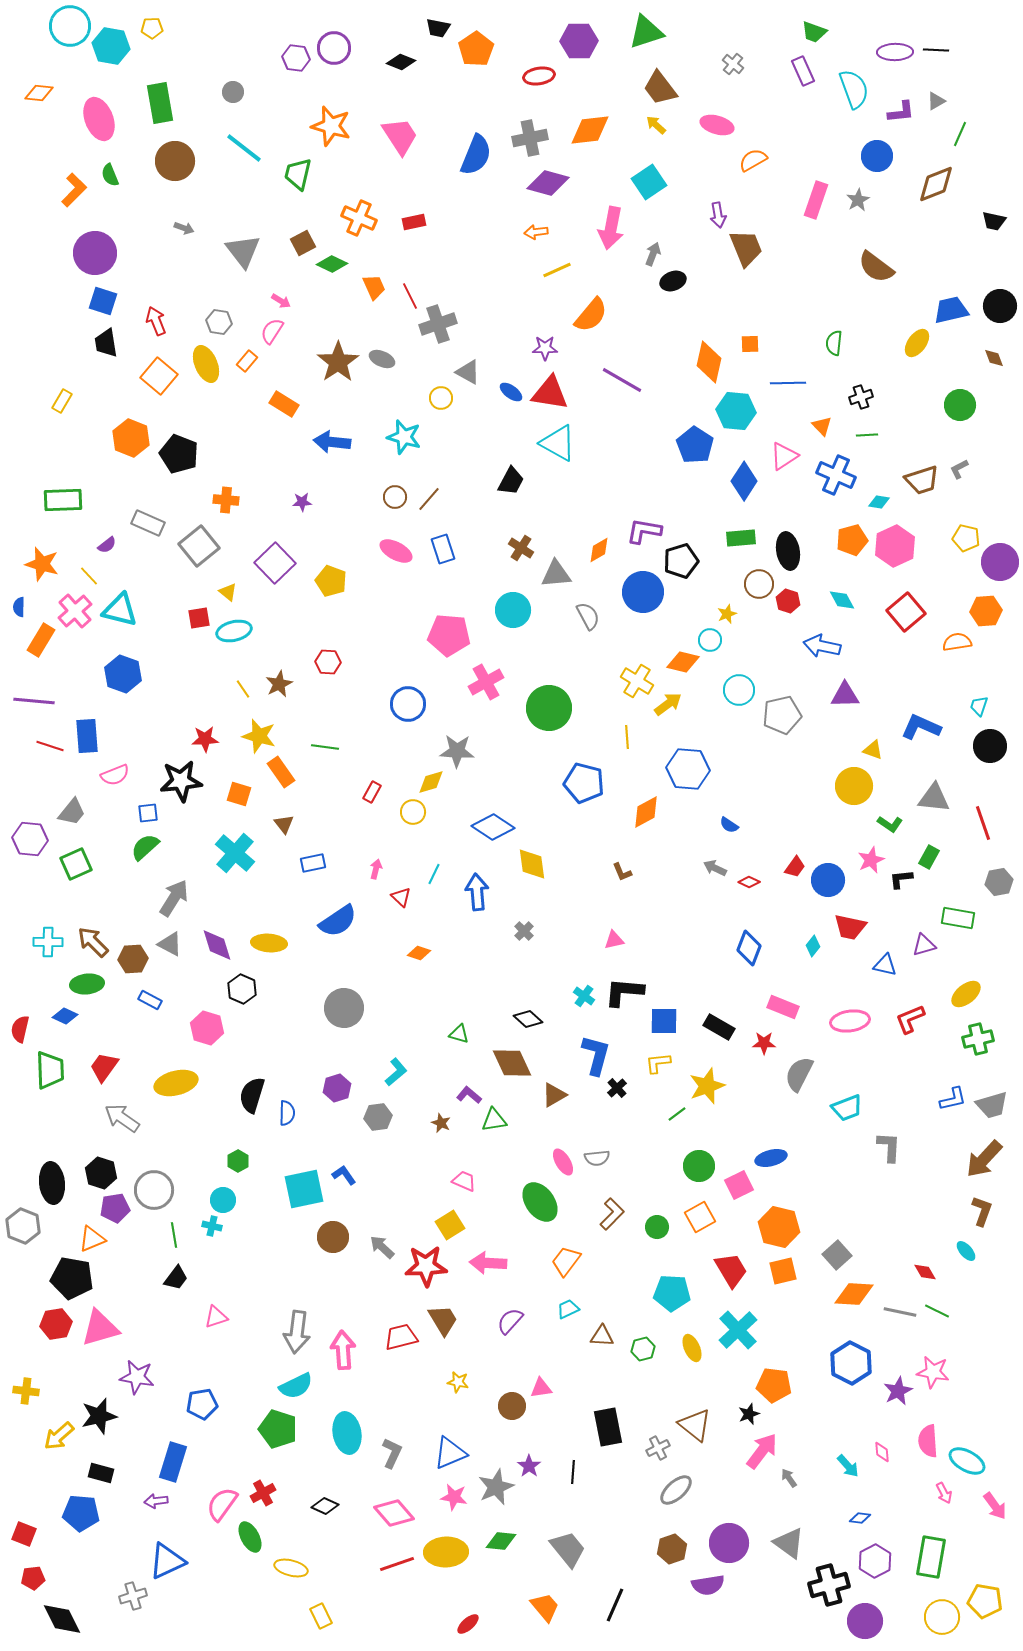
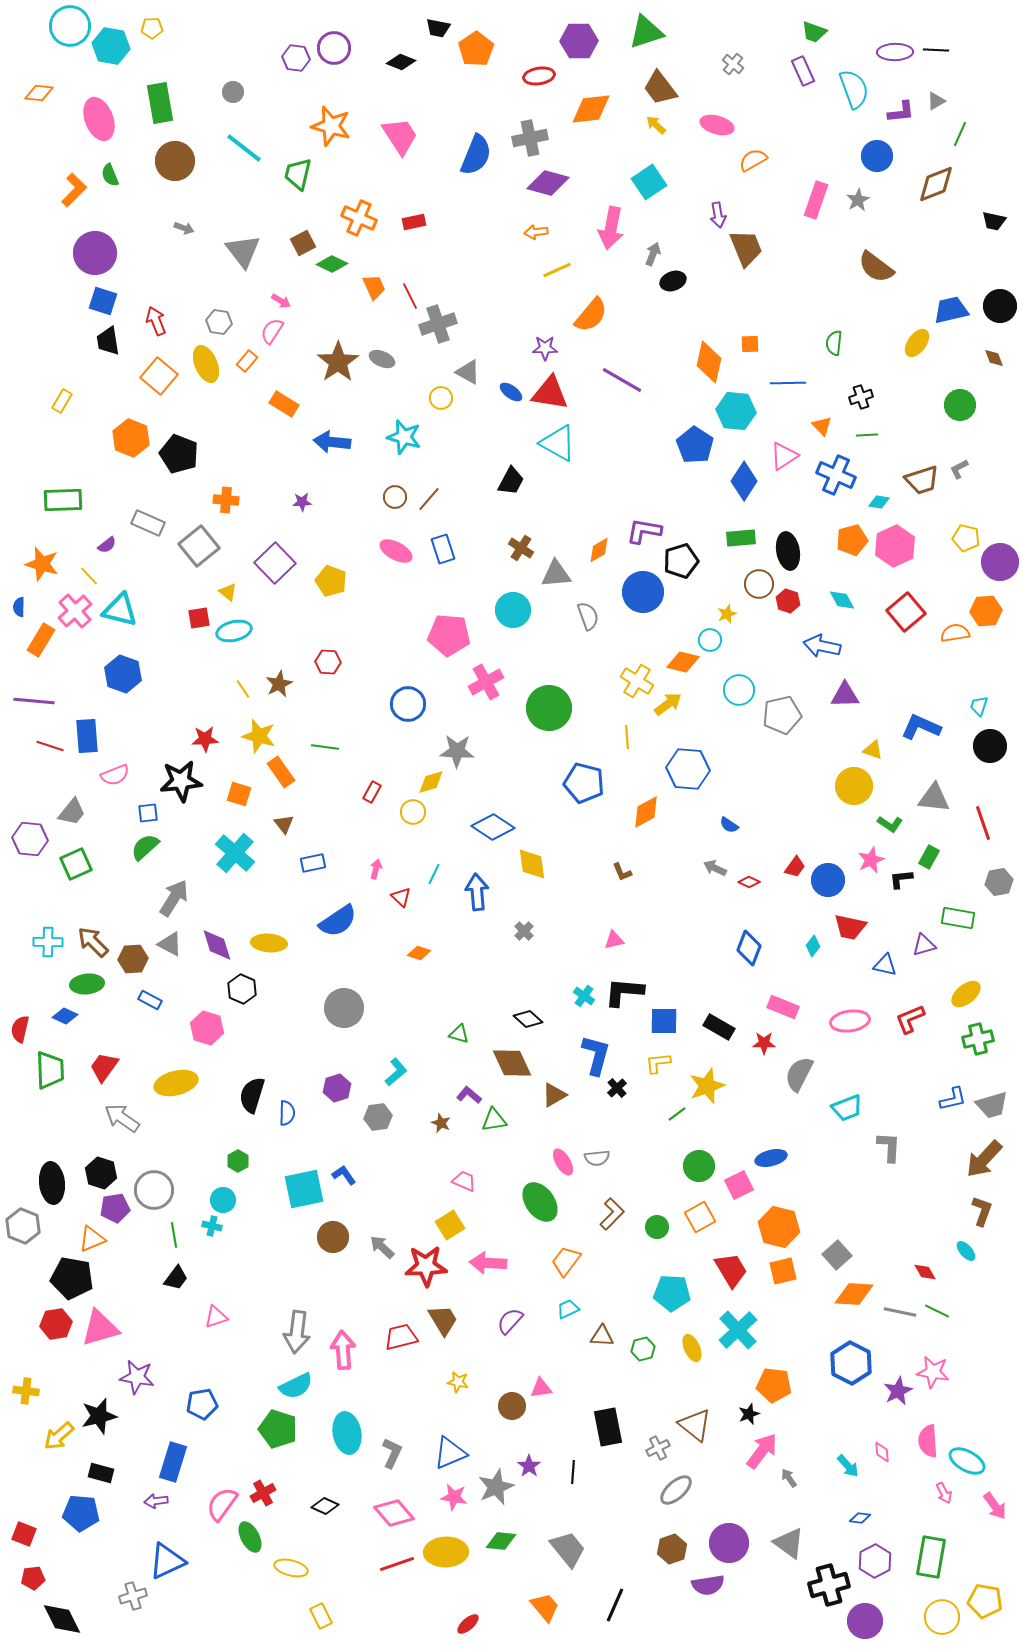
orange diamond at (590, 130): moved 1 px right, 21 px up
black trapezoid at (106, 343): moved 2 px right, 2 px up
gray semicircle at (588, 616): rotated 8 degrees clockwise
orange semicircle at (957, 642): moved 2 px left, 9 px up
